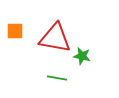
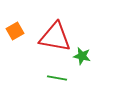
orange square: rotated 30 degrees counterclockwise
red triangle: moved 1 px up
